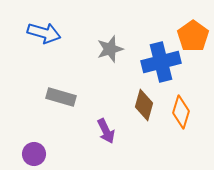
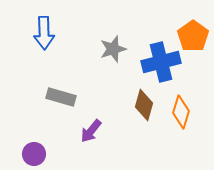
blue arrow: rotated 72 degrees clockwise
gray star: moved 3 px right
purple arrow: moved 15 px left; rotated 65 degrees clockwise
